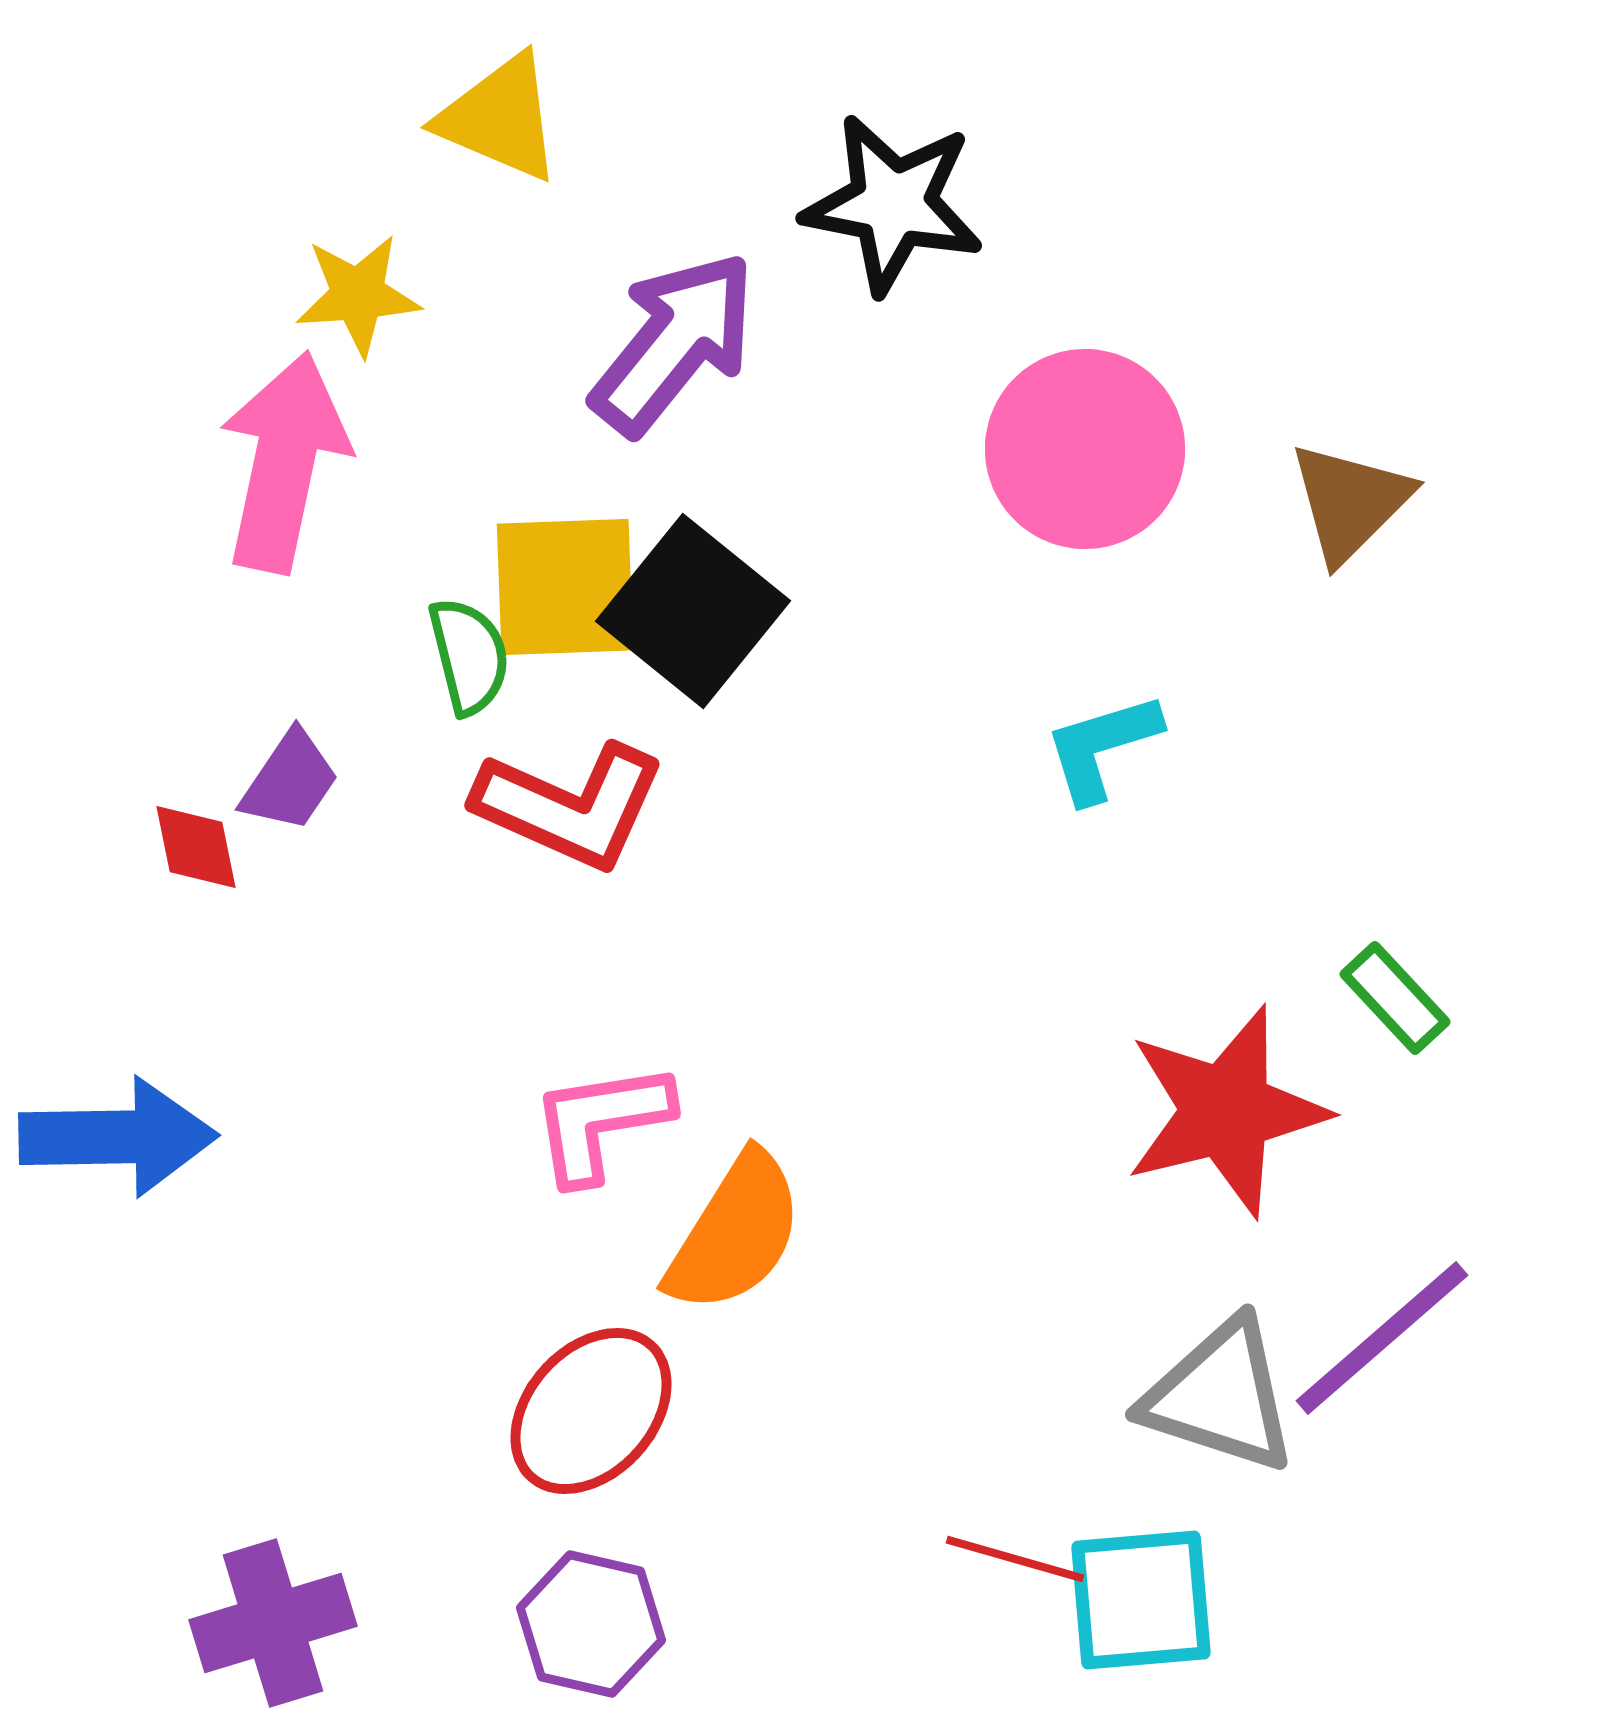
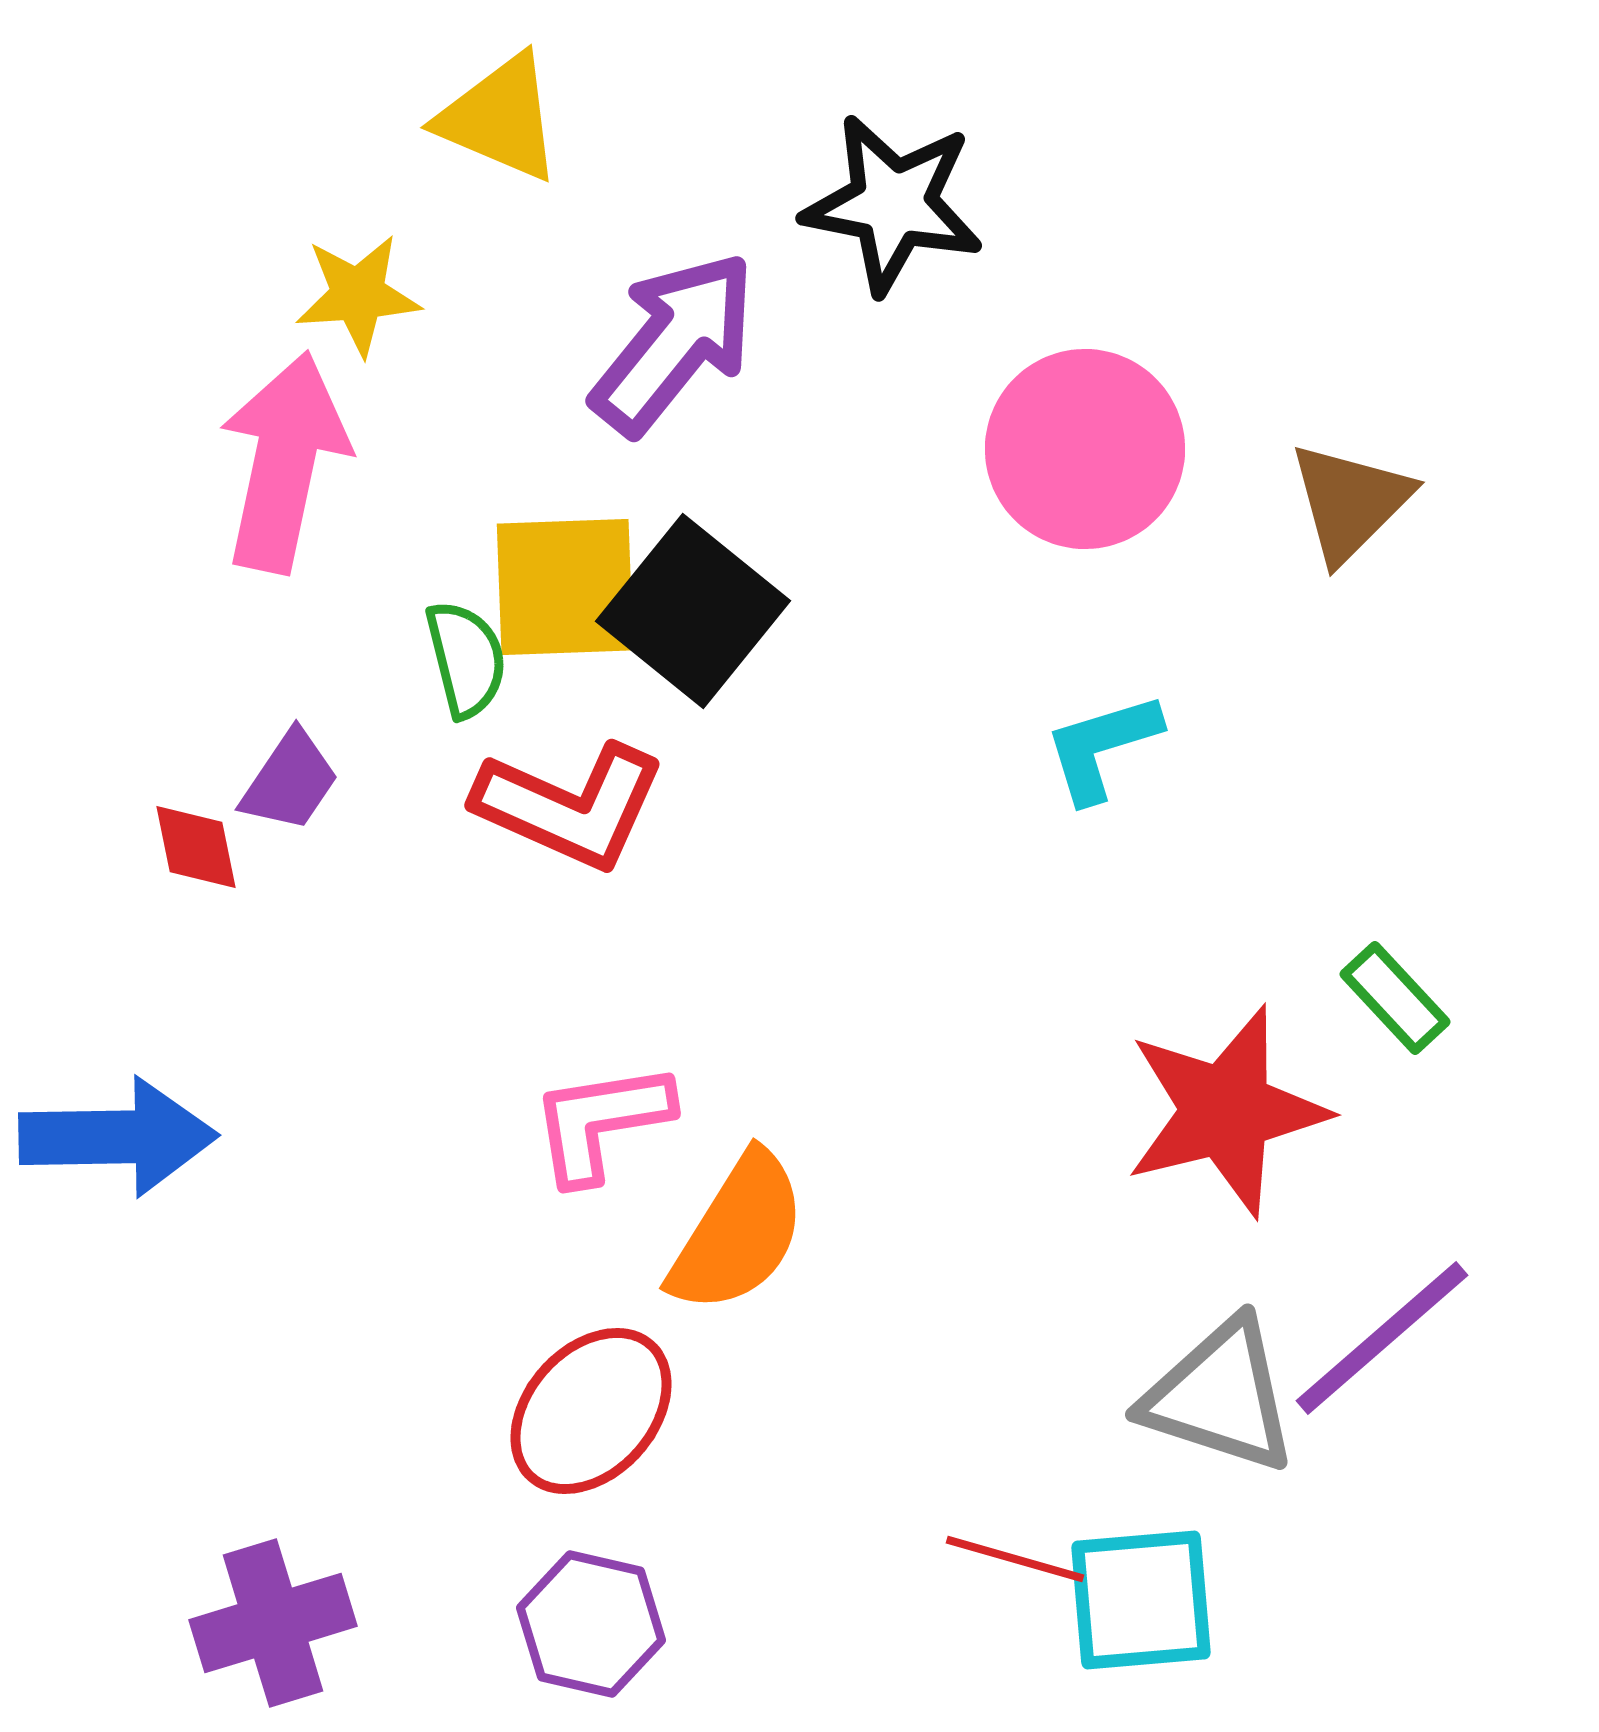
green semicircle: moved 3 px left, 3 px down
orange semicircle: moved 3 px right
